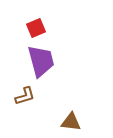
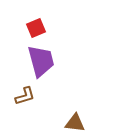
brown triangle: moved 4 px right, 1 px down
